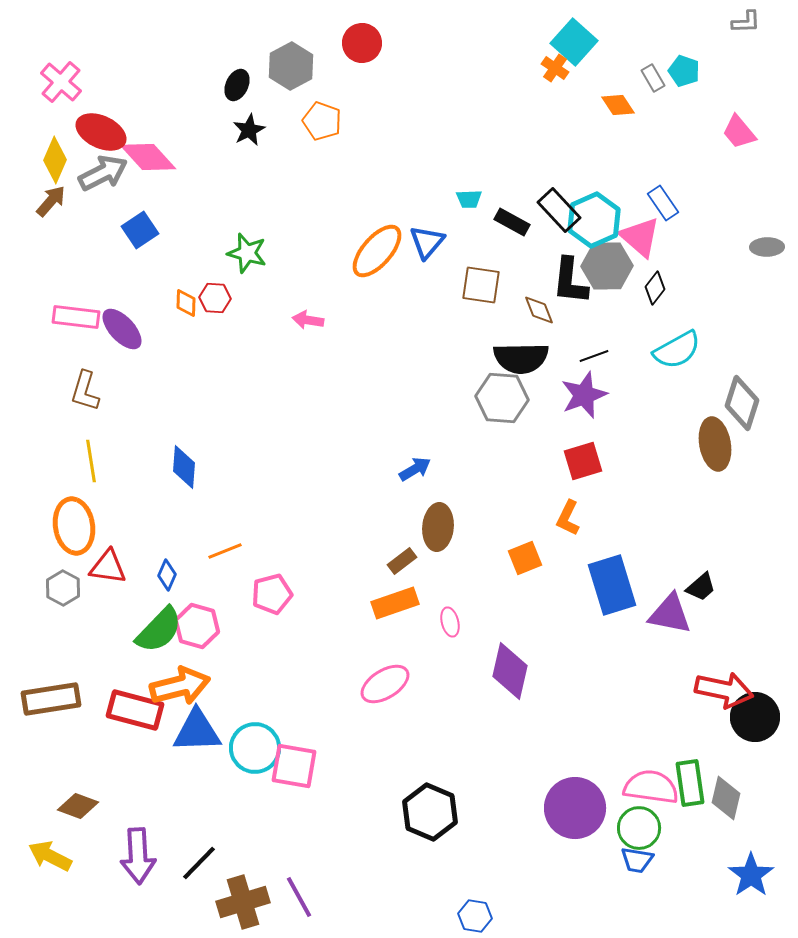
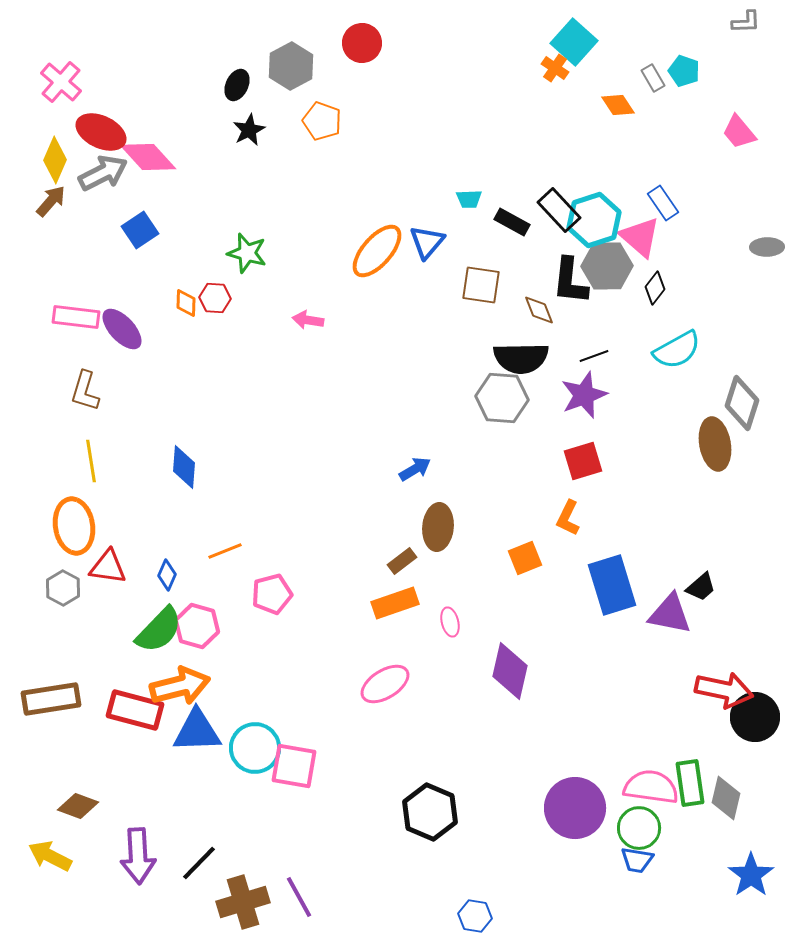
cyan hexagon at (594, 220): rotated 6 degrees clockwise
